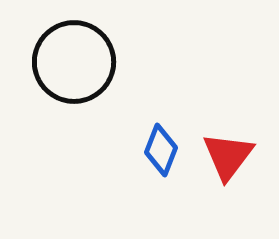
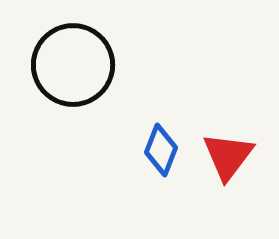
black circle: moved 1 px left, 3 px down
